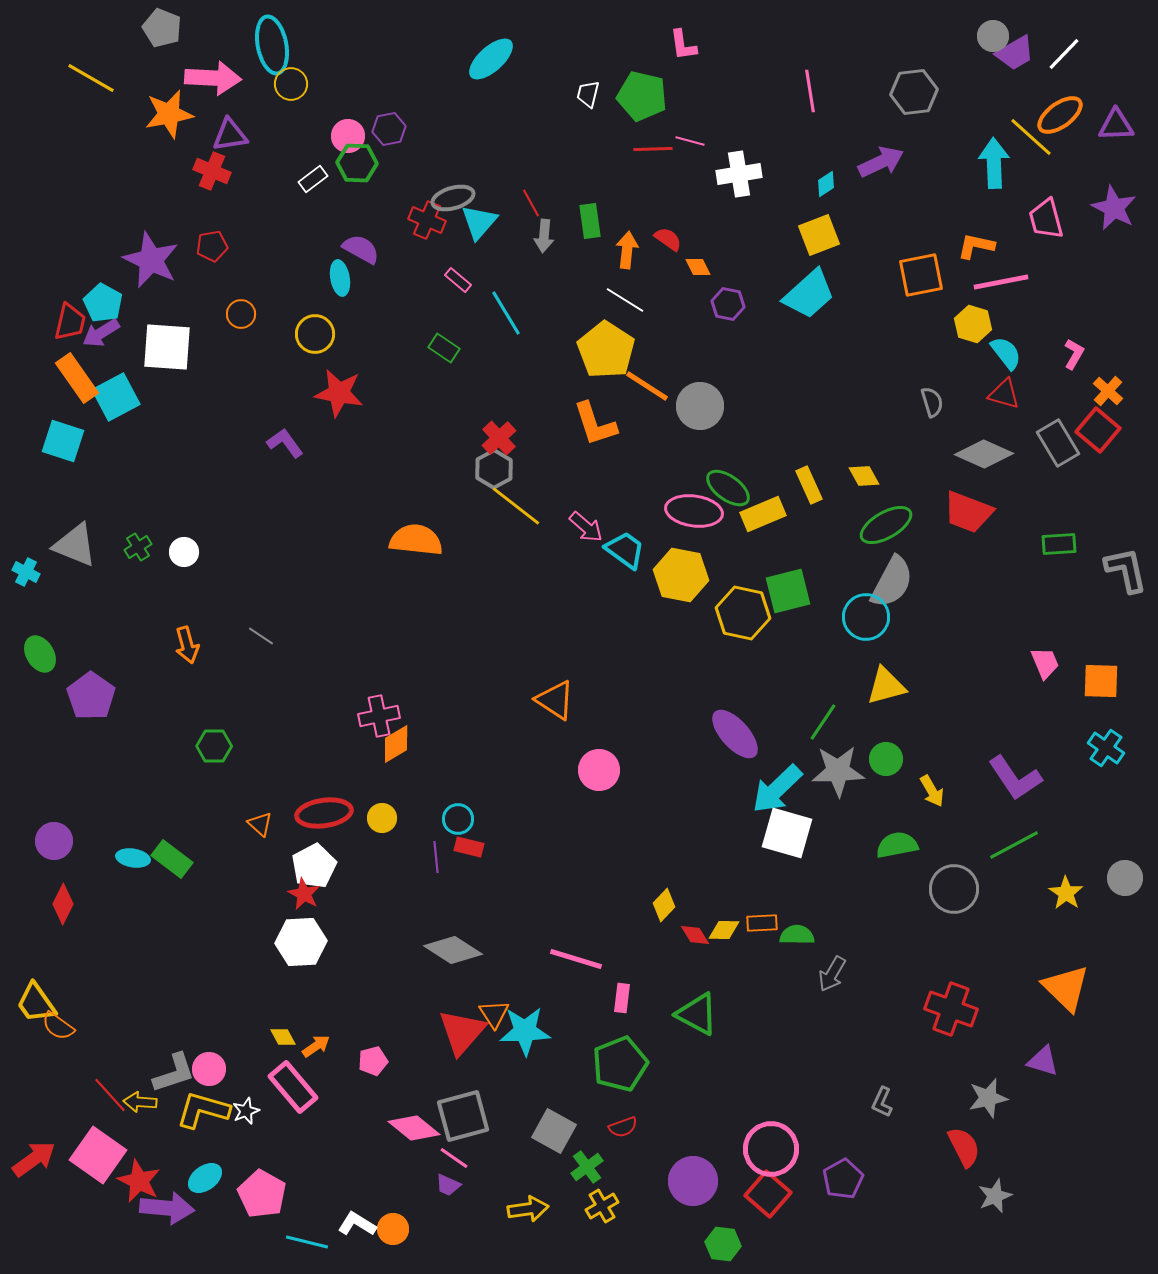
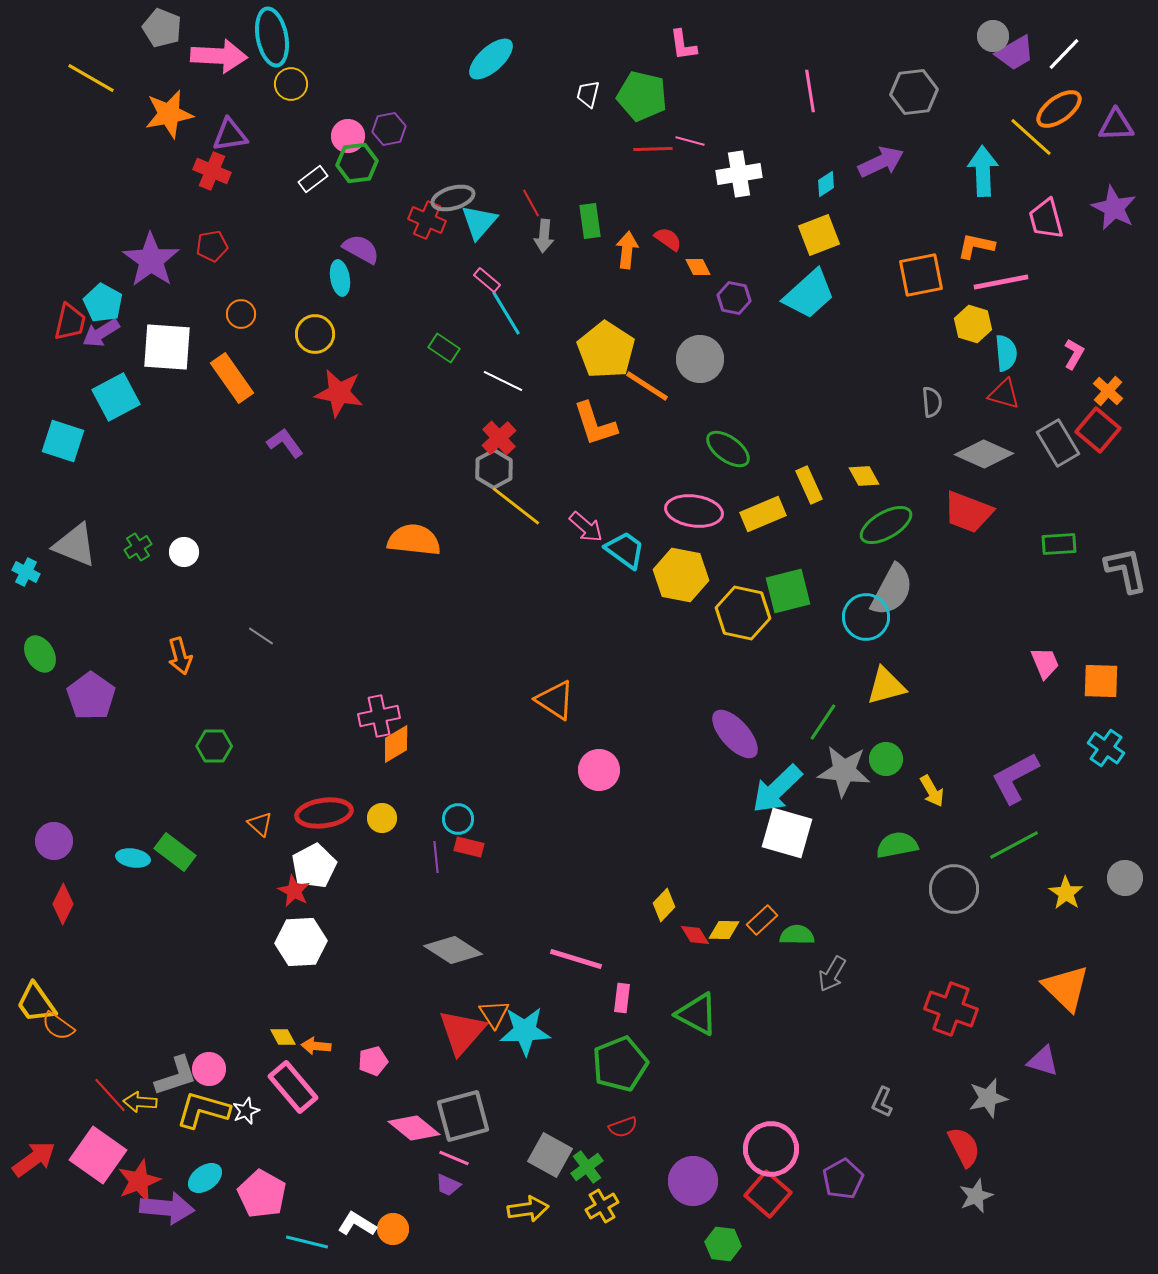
cyan ellipse at (272, 45): moved 8 px up
pink arrow at (213, 78): moved 6 px right, 22 px up
orange ellipse at (1060, 115): moved 1 px left, 6 px up
green hexagon at (357, 163): rotated 9 degrees counterclockwise
cyan arrow at (994, 163): moved 11 px left, 8 px down
purple star at (151, 260): rotated 10 degrees clockwise
pink rectangle at (458, 280): moved 29 px right
white line at (625, 300): moved 122 px left, 81 px down; rotated 6 degrees counterclockwise
purple hexagon at (728, 304): moved 6 px right, 6 px up
cyan semicircle at (1006, 353): rotated 33 degrees clockwise
orange rectangle at (77, 378): moved 155 px right
gray semicircle at (932, 402): rotated 12 degrees clockwise
gray circle at (700, 406): moved 47 px up
green ellipse at (728, 488): moved 39 px up
orange semicircle at (416, 540): moved 2 px left
gray semicircle at (892, 582): moved 8 px down
orange arrow at (187, 645): moved 7 px left, 11 px down
gray star at (838, 771): moved 6 px right; rotated 8 degrees clockwise
purple L-shape at (1015, 778): rotated 96 degrees clockwise
green rectangle at (172, 859): moved 3 px right, 7 px up
red star at (304, 894): moved 10 px left, 3 px up
orange rectangle at (762, 923): moved 3 px up; rotated 40 degrees counterclockwise
orange arrow at (316, 1046): rotated 140 degrees counterclockwise
gray L-shape at (174, 1073): moved 2 px right, 3 px down
gray square at (554, 1131): moved 4 px left, 24 px down
pink line at (454, 1158): rotated 12 degrees counterclockwise
red star at (139, 1181): rotated 24 degrees clockwise
gray star at (995, 1196): moved 19 px left
